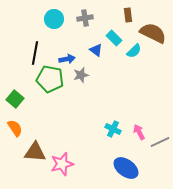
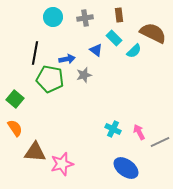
brown rectangle: moved 9 px left
cyan circle: moved 1 px left, 2 px up
gray star: moved 3 px right
